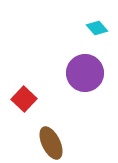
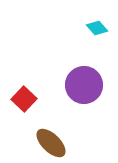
purple circle: moved 1 px left, 12 px down
brown ellipse: rotated 20 degrees counterclockwise
